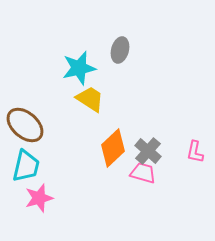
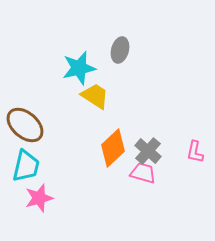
yellow trapezoid: moved 5 px right, 3 px up
